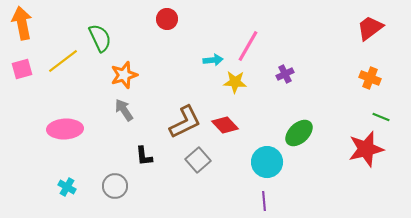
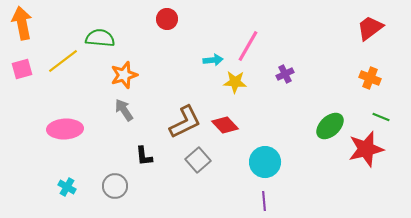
green semicircle: rotated 60 degrees counterclockwise
green ellipse: moved 31 px right, 7 px up
cyan circle: moved 2 px left
